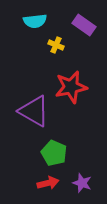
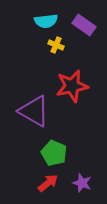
cyan semicircle: moved 11 px right
red star: moved 1 px right, 1 px up
red arrow: rotated 25 degrees counterclockwise
